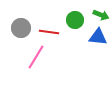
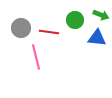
blue triangle: moved 1 px left, 1 px down
pink line: rotated 45 degrees counterclockwise
